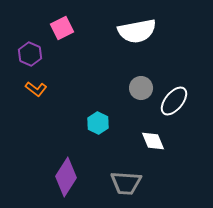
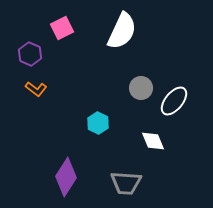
white semicircle: moved 15 px left; rotated 54 degrees counterclockwise
